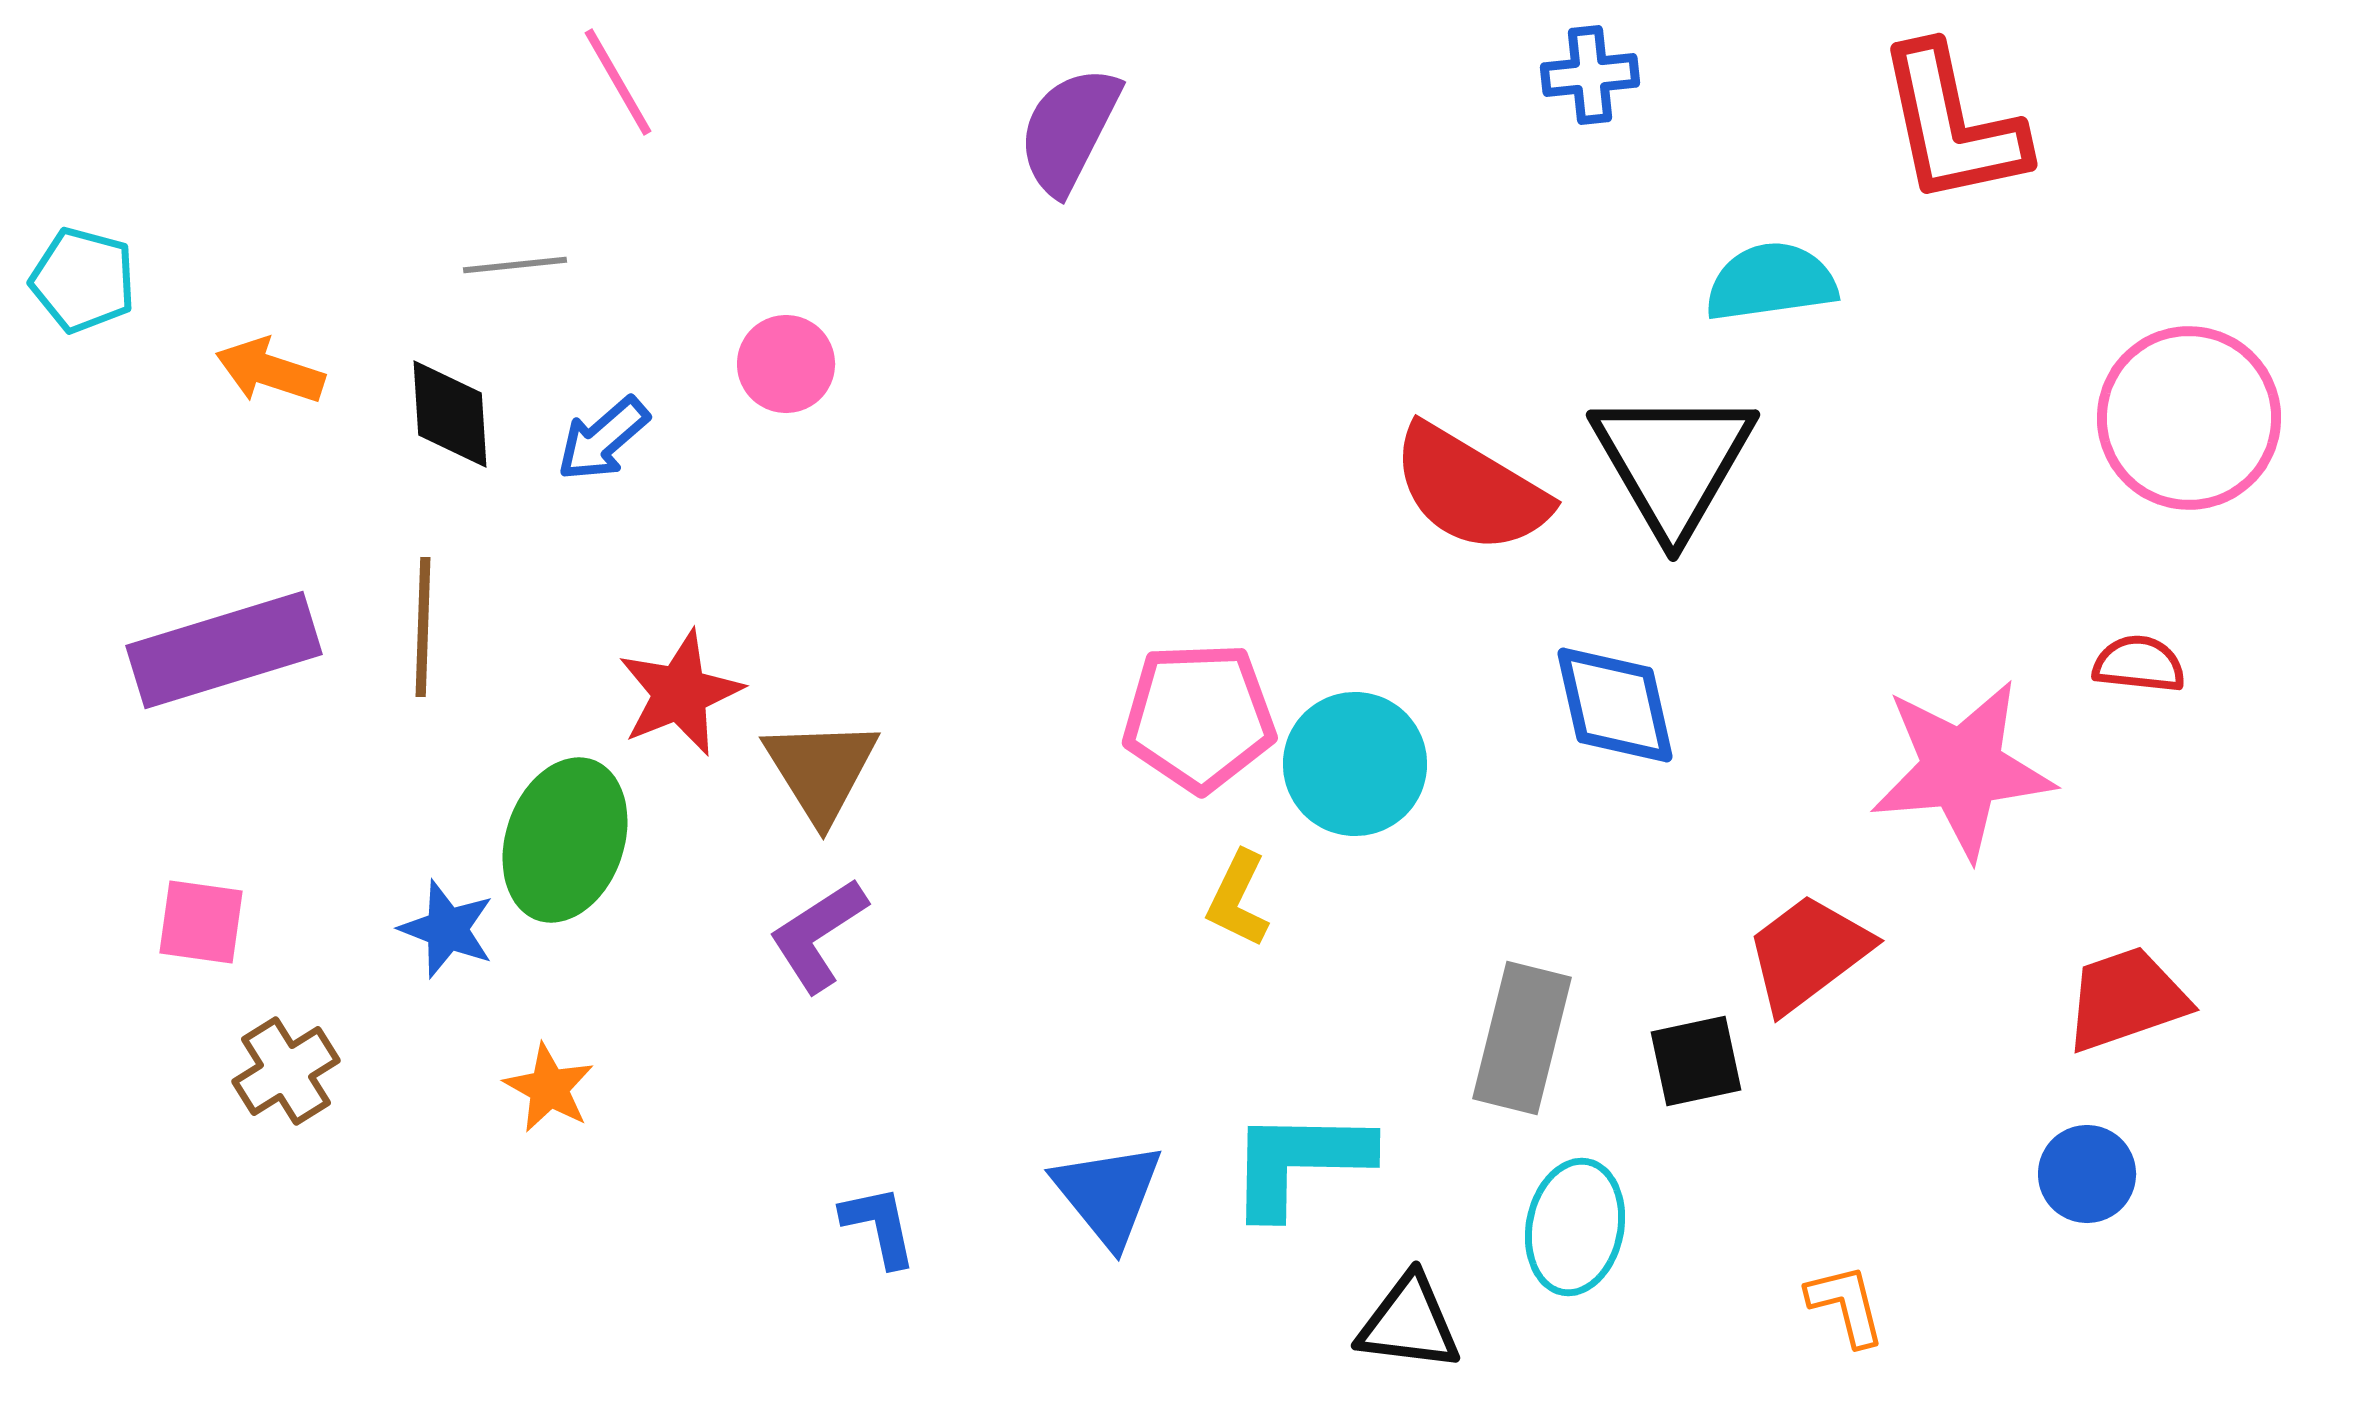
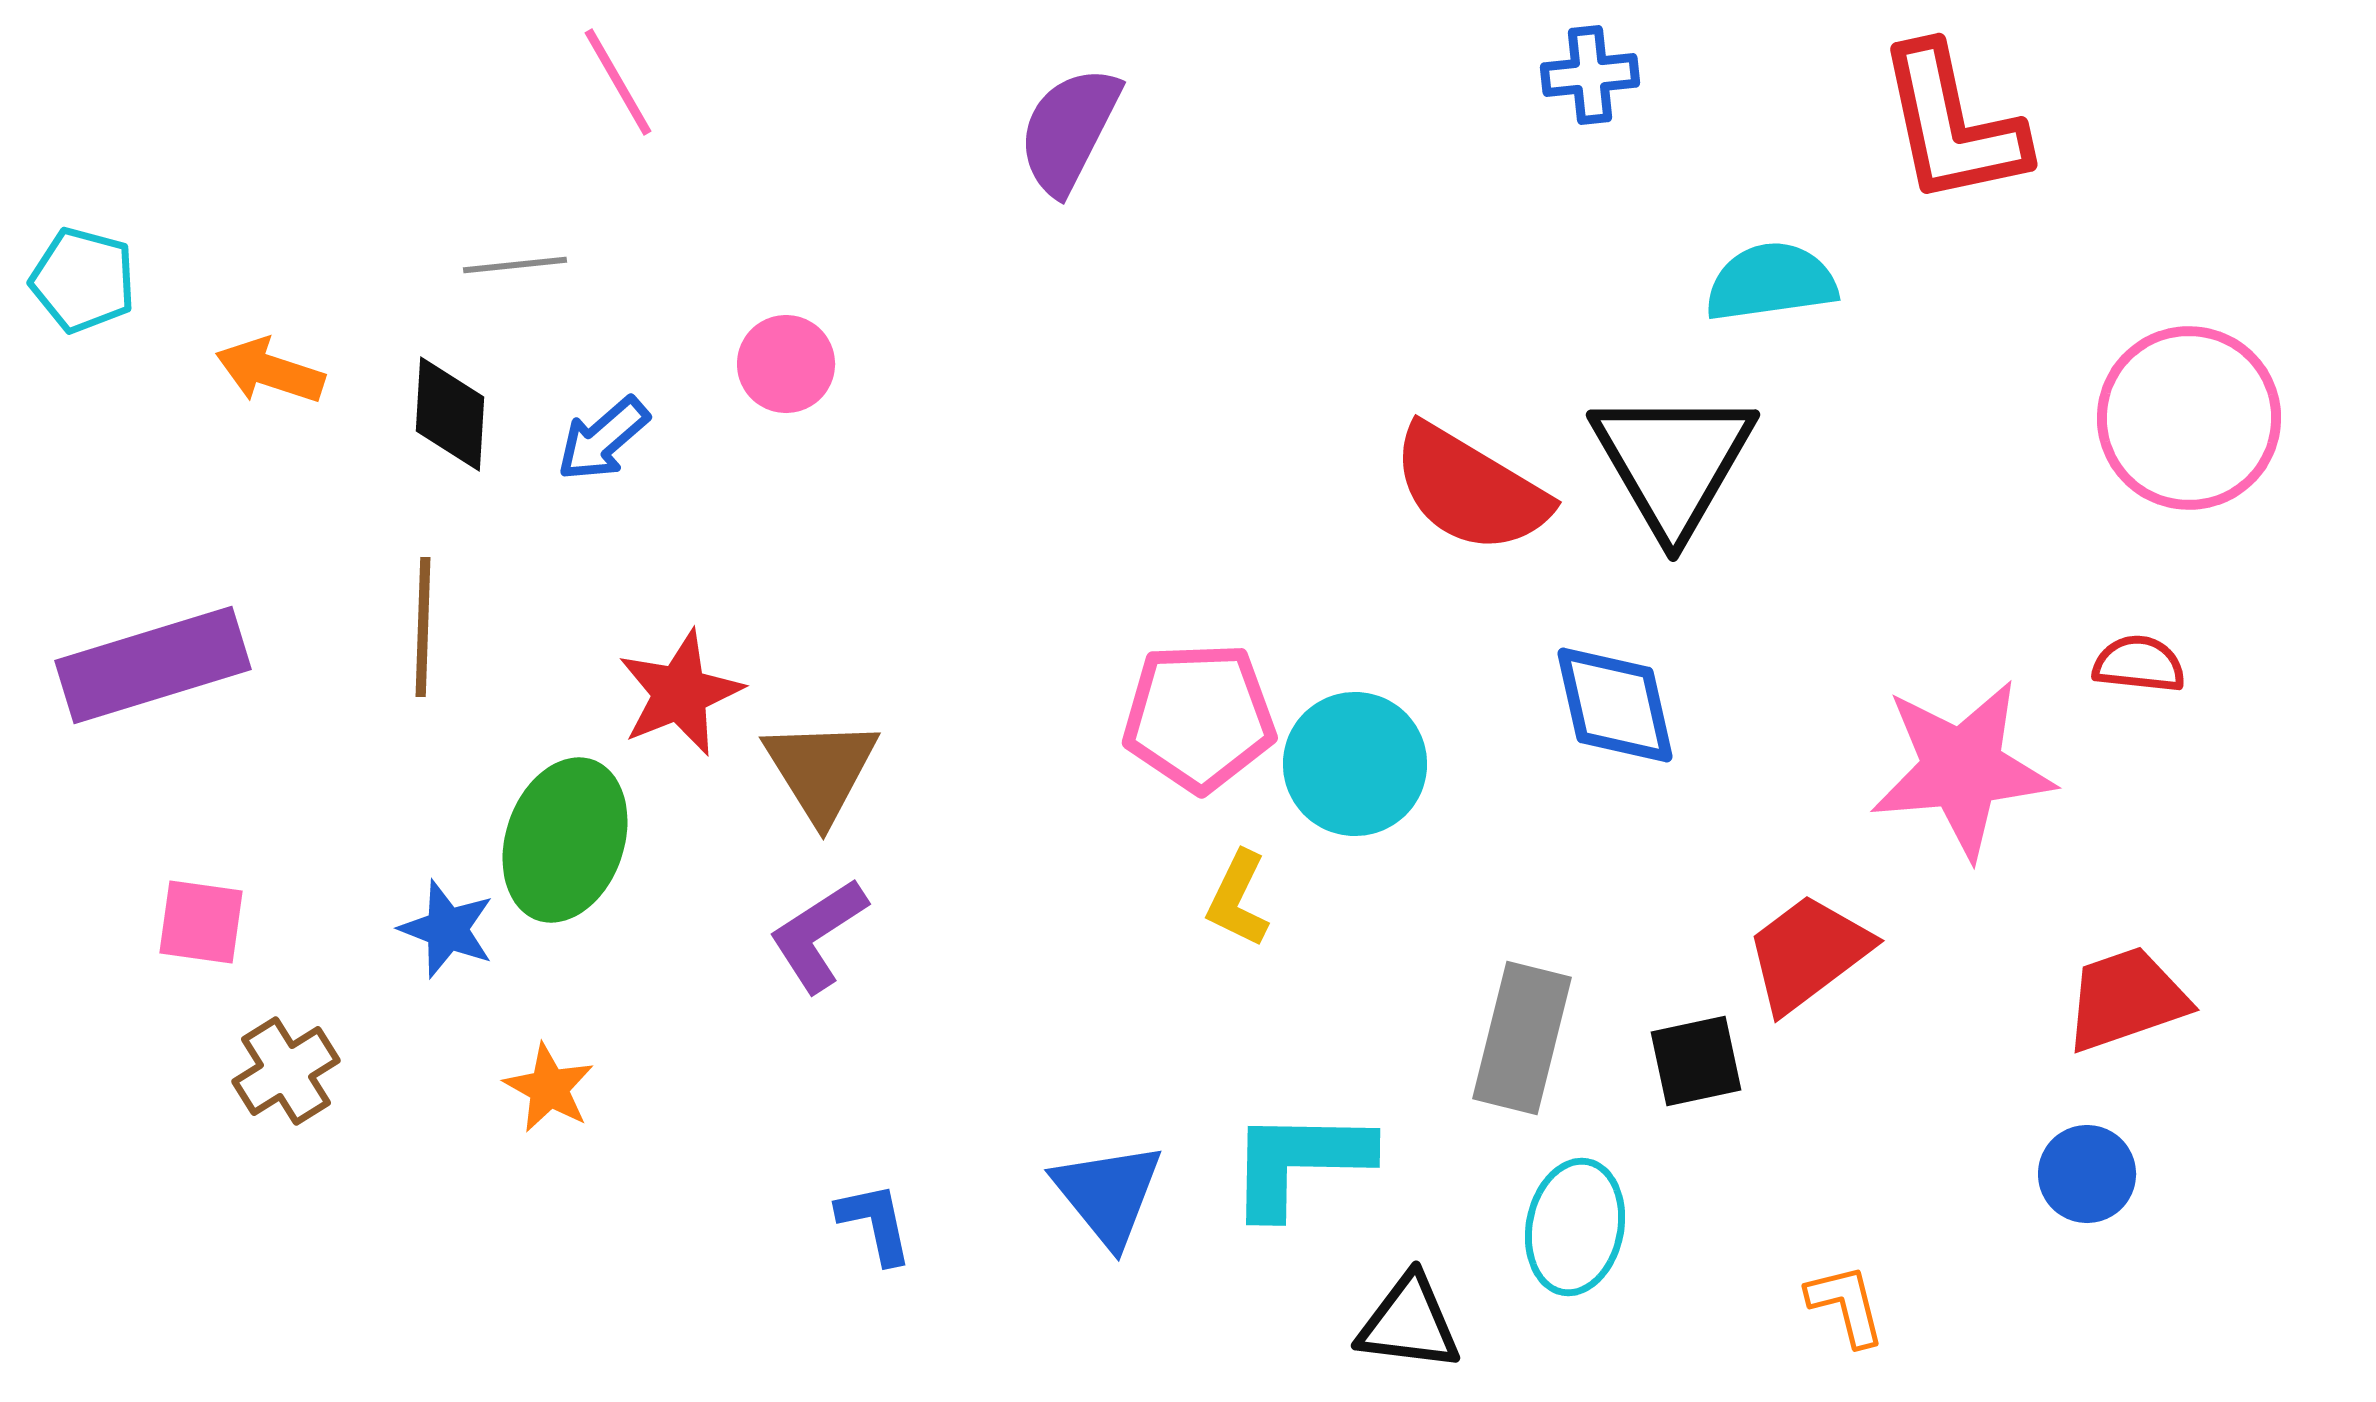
black diamond at (450, 414): rotated 7 degrees clockwise
purple rectangle at (224, 650): moved 71 px left, 15 px down
blue L-shape at (879, 1226): moved 4 px left, 3 px up
